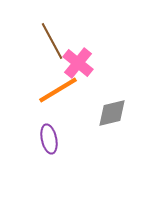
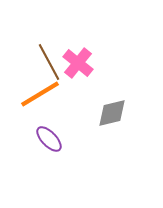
brown line: moved 3 px left, 21 px down
orange line: moved 18 px left, 4 px down
purple ellipse: rotated 32 degrees counterclockwise
